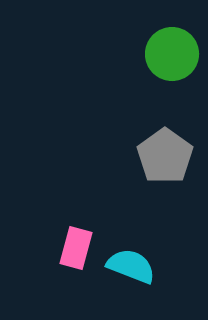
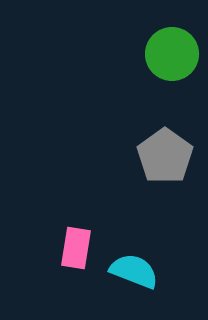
pink rectangle: rotated 6 degrees counterclockwise
cyan semicircle: moved 3 px right, 5 px down
